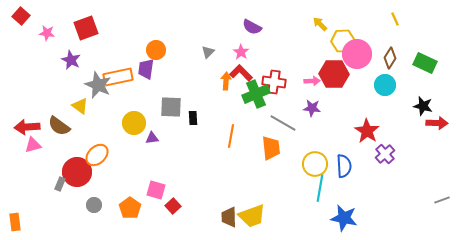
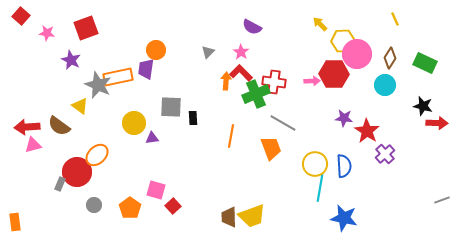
purple star at (312, 108): moved 32 px right, 10 px down
orange trapezoid at (271, 148): rotated 15 degrees counterclockwise
